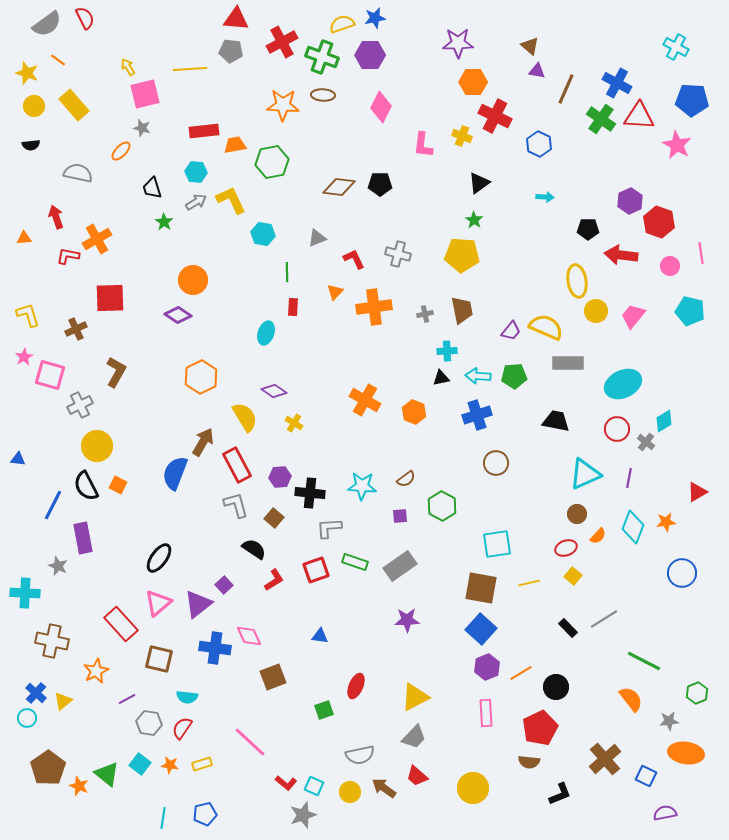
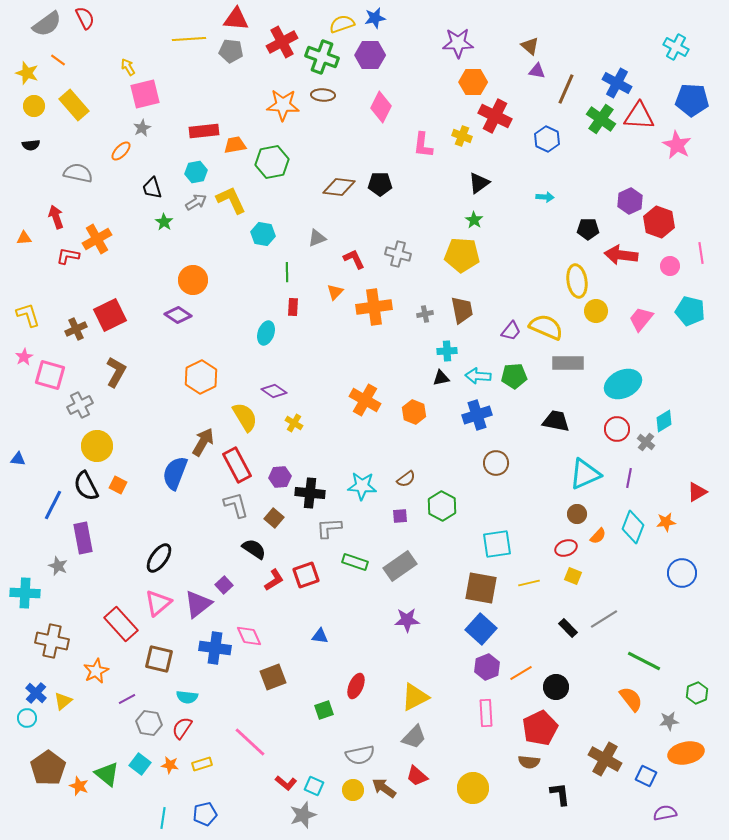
yellow line at (190, 69): moved 1 px left, 30 px up
gray star at (142, 128): rotated 30 degrees clockwise
blue hexagon at (539, 144): moved 8 px right, 5 px up
cyan hexagon at (196, 172): rotated 15 degrees counterclockwise
red square at (110, 298): moved 17 px down; rotated 24 degrees counterclockwise
pink trapezoid at (633, 316): moved 8 px right, 3 px down
red square at (316, 570): moved 10 px left, 5 px down
yellow square at (573, 576): rotated 18 degrees counterclockwise
orange ellipse at (686, 753): rotated 20 degrees counterclockwise
brown cross at (605, 759): rotated 20 degrees counterclockwise
yellow circle at (350, 792): moved 3 px right, 2 px up
black L-shape at (560, 794): rotated 75 degrees counterclockwise
